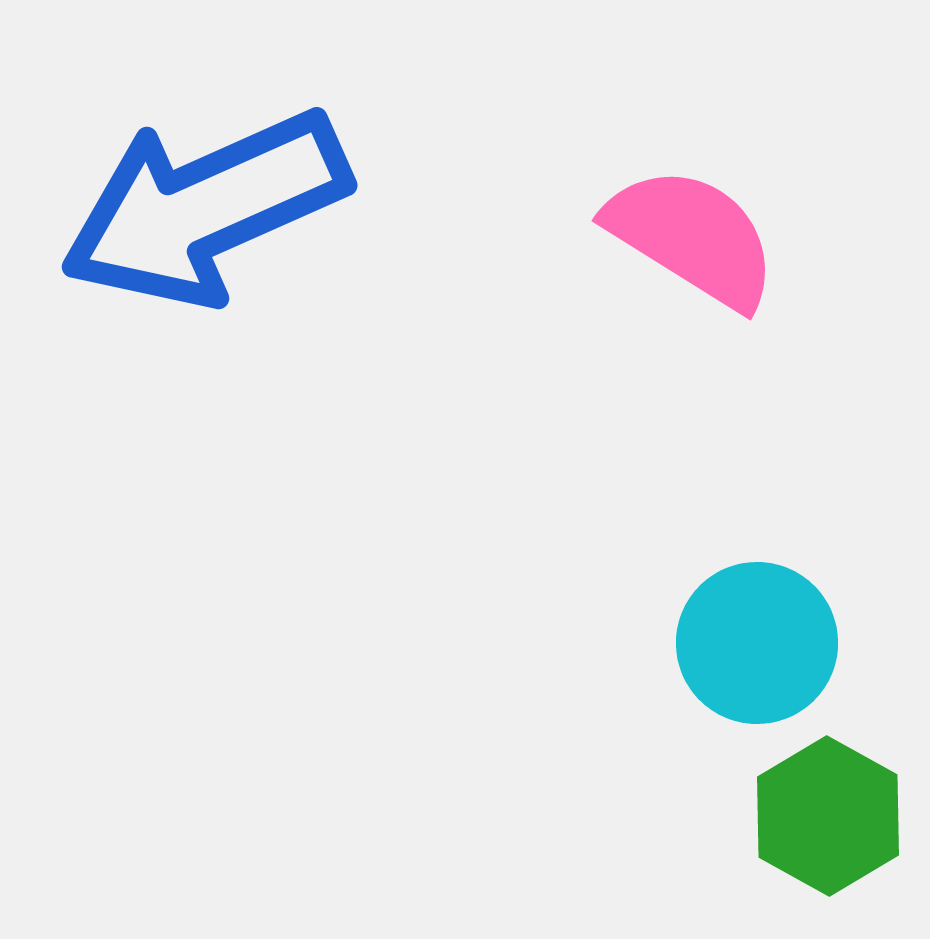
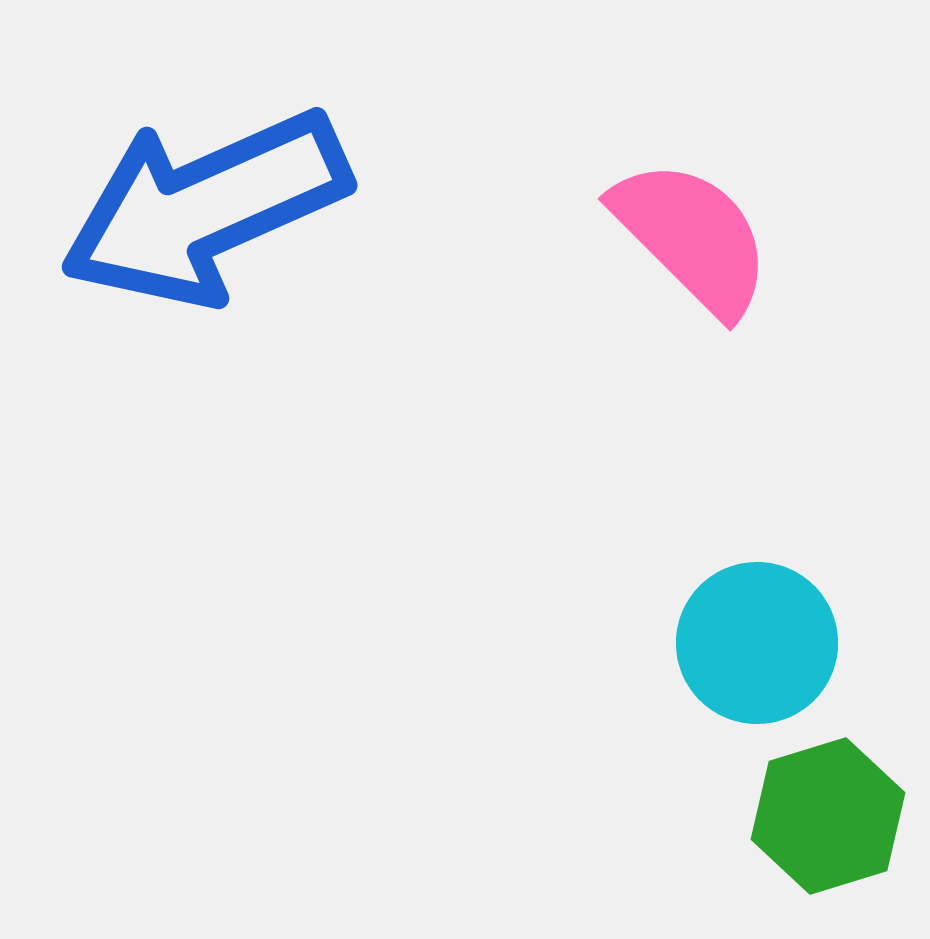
pink semicircle: rotated 13 degrees clockwise
green hexagon: rotated 14 degrees clockwise
